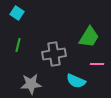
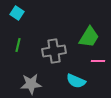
gray cross: moved 3 px up
pink line: moved 1 px right, 3 px up
